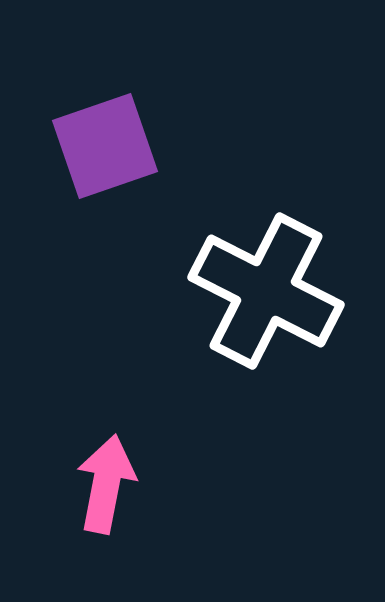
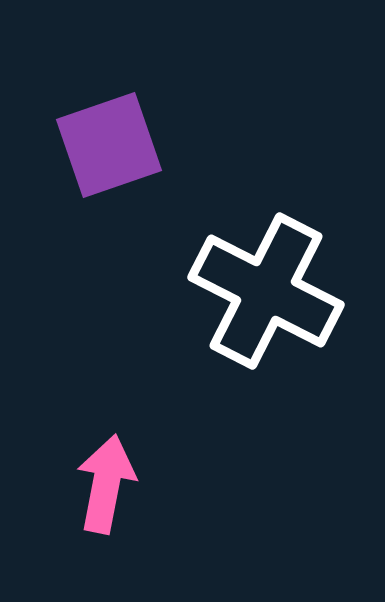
purple square: moved 4 px right, 1 px up
